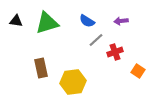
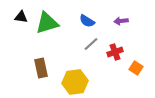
black triangle: moved 5 px right, 4 px up
gray line: moved 5 px left, 4 px down
orange square: moved 2 px left, 3 px up
yellow hexagon: moved 2 px right
